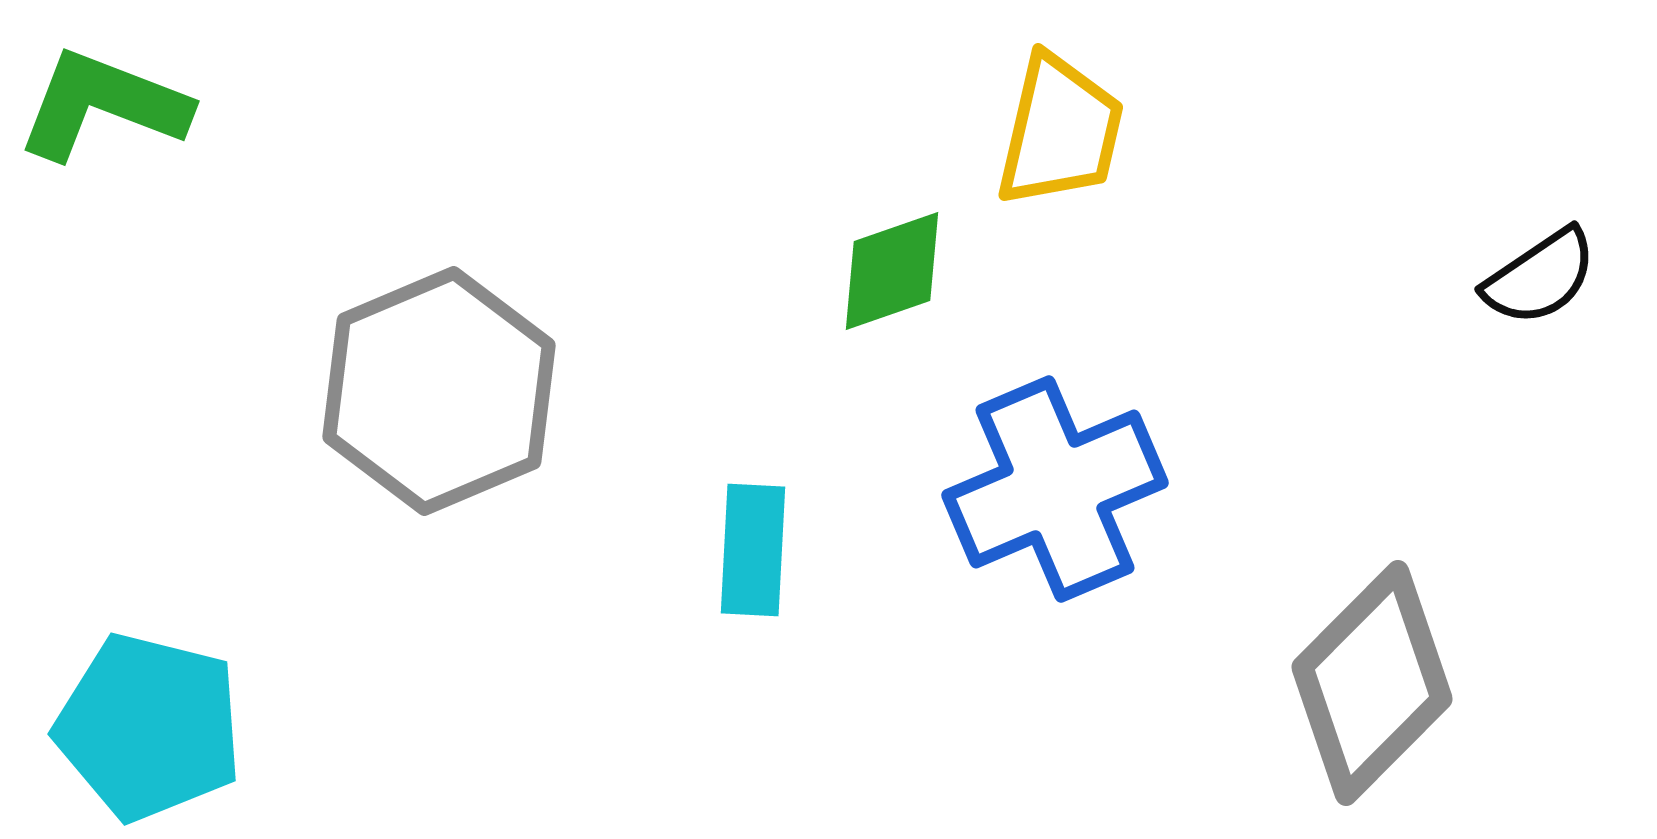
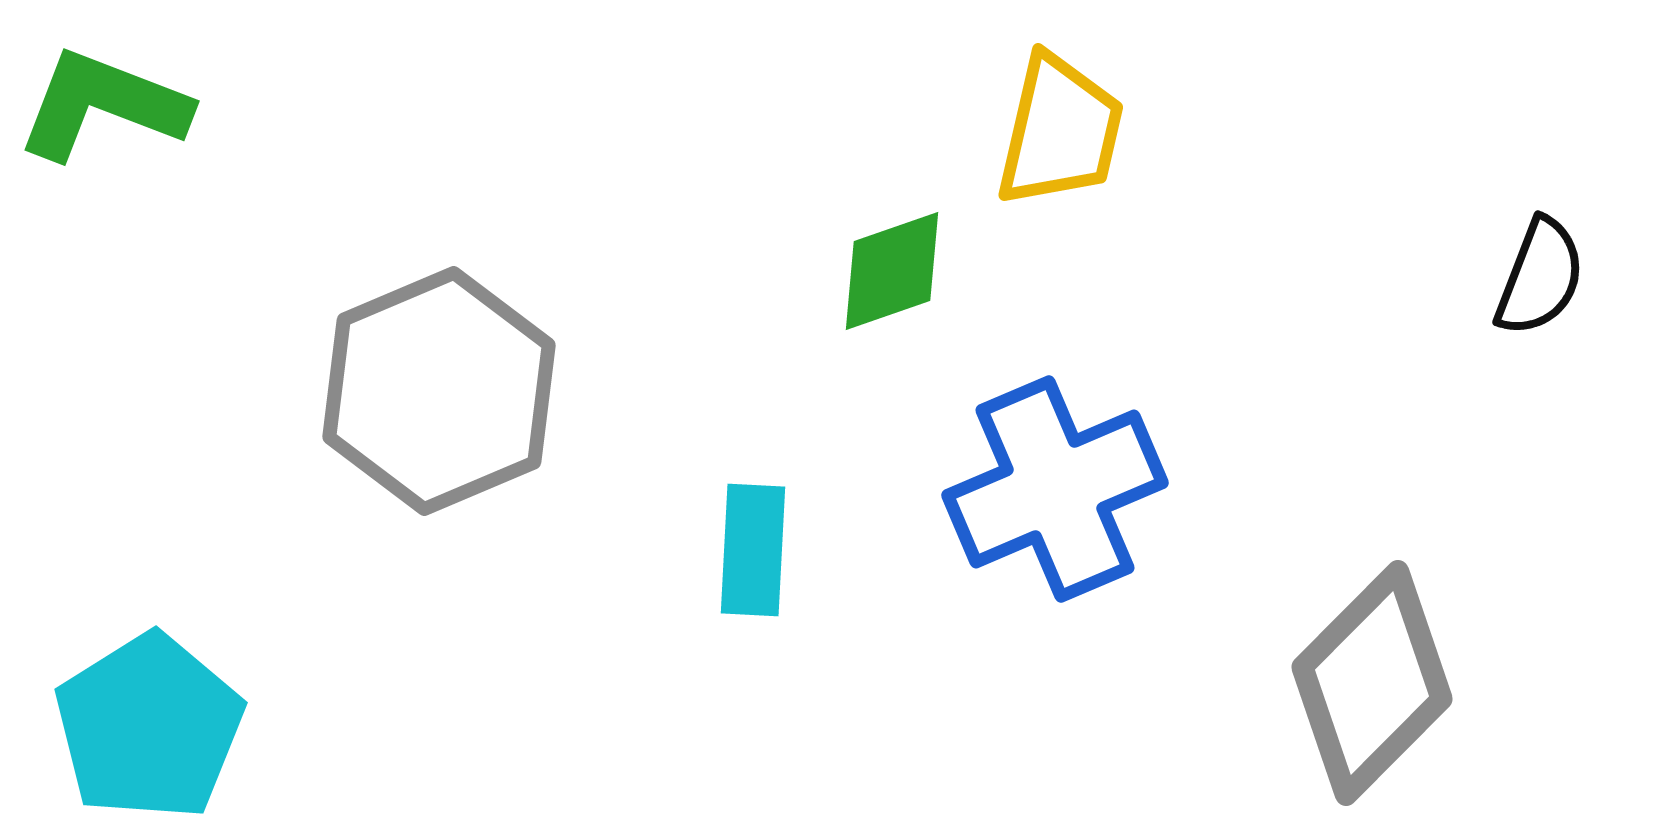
black semicircle: rotated 35 degrees counterclockwise
cyan pentagon: rotated 26 degrees clockwise
